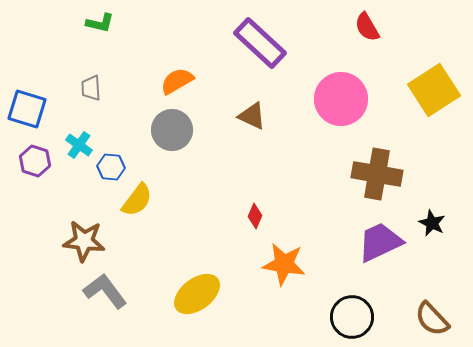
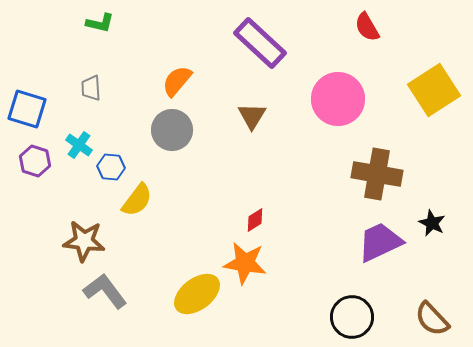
orange semicircle: rotated 20 degrees counterclockwise
pink circle: moved 3 px left
brown triangle: rotated 36 degrees clockwise
red diamond: moved 4 px down; rotated 35 degrees clockwise
orange star: moved 39 px left, 1 px up
